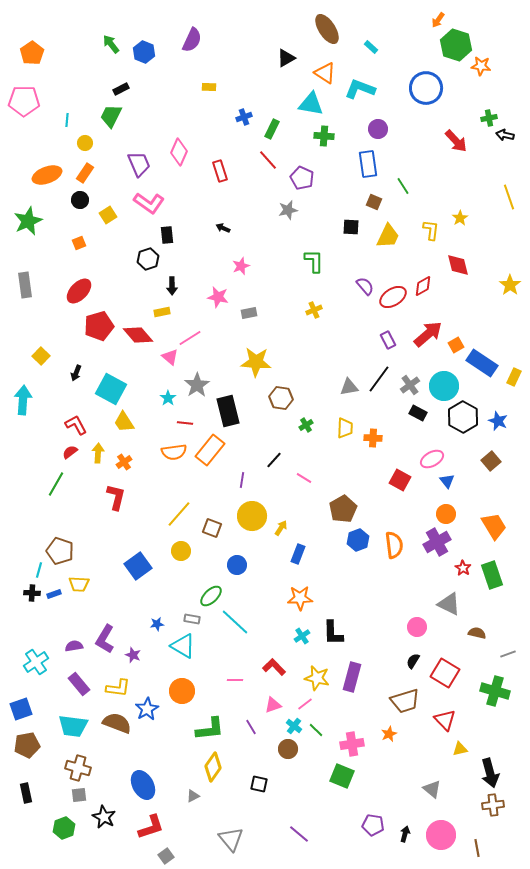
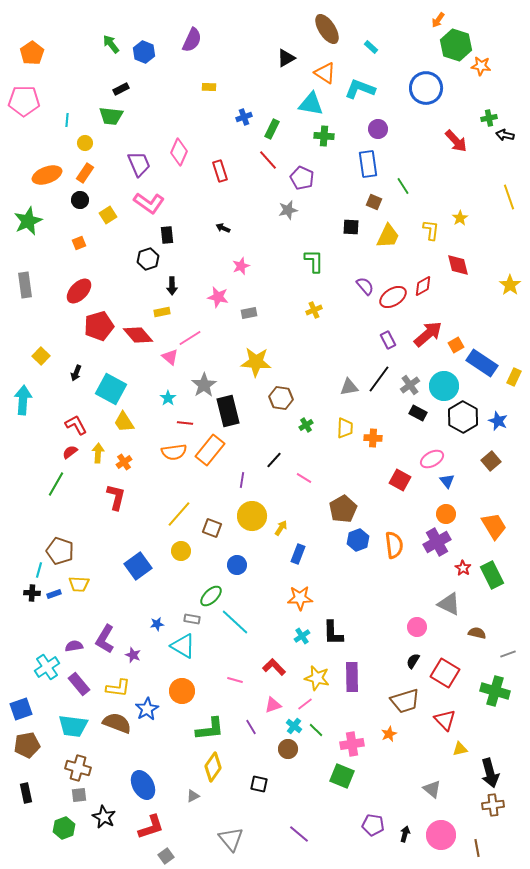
green trapezoid at (111, 116): rotated 110 degrees counterclockwise
gray star at (197, 385): moved 7 px right
green rectangle at (492, 575): rotated 8 degrees counterclockwise
cyan cross at (36, 662): moved 11 px right, 5 px down
purple rectangle at (352, 677): rotated 16 degrees counterclockwise
pink line at (235, 680): rotated 14 degrees clockwise
